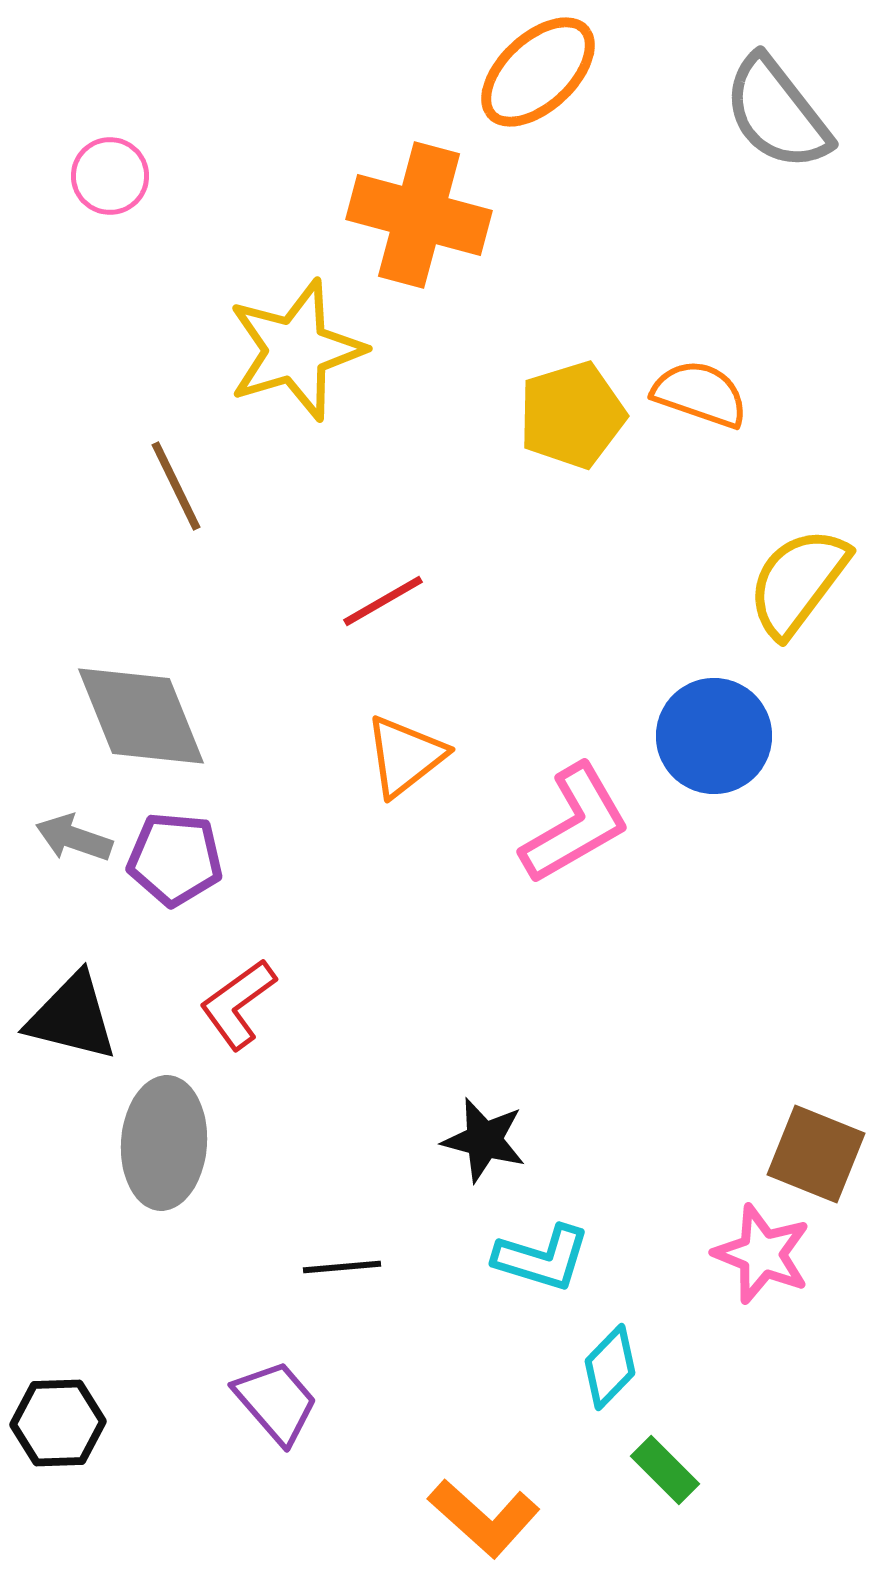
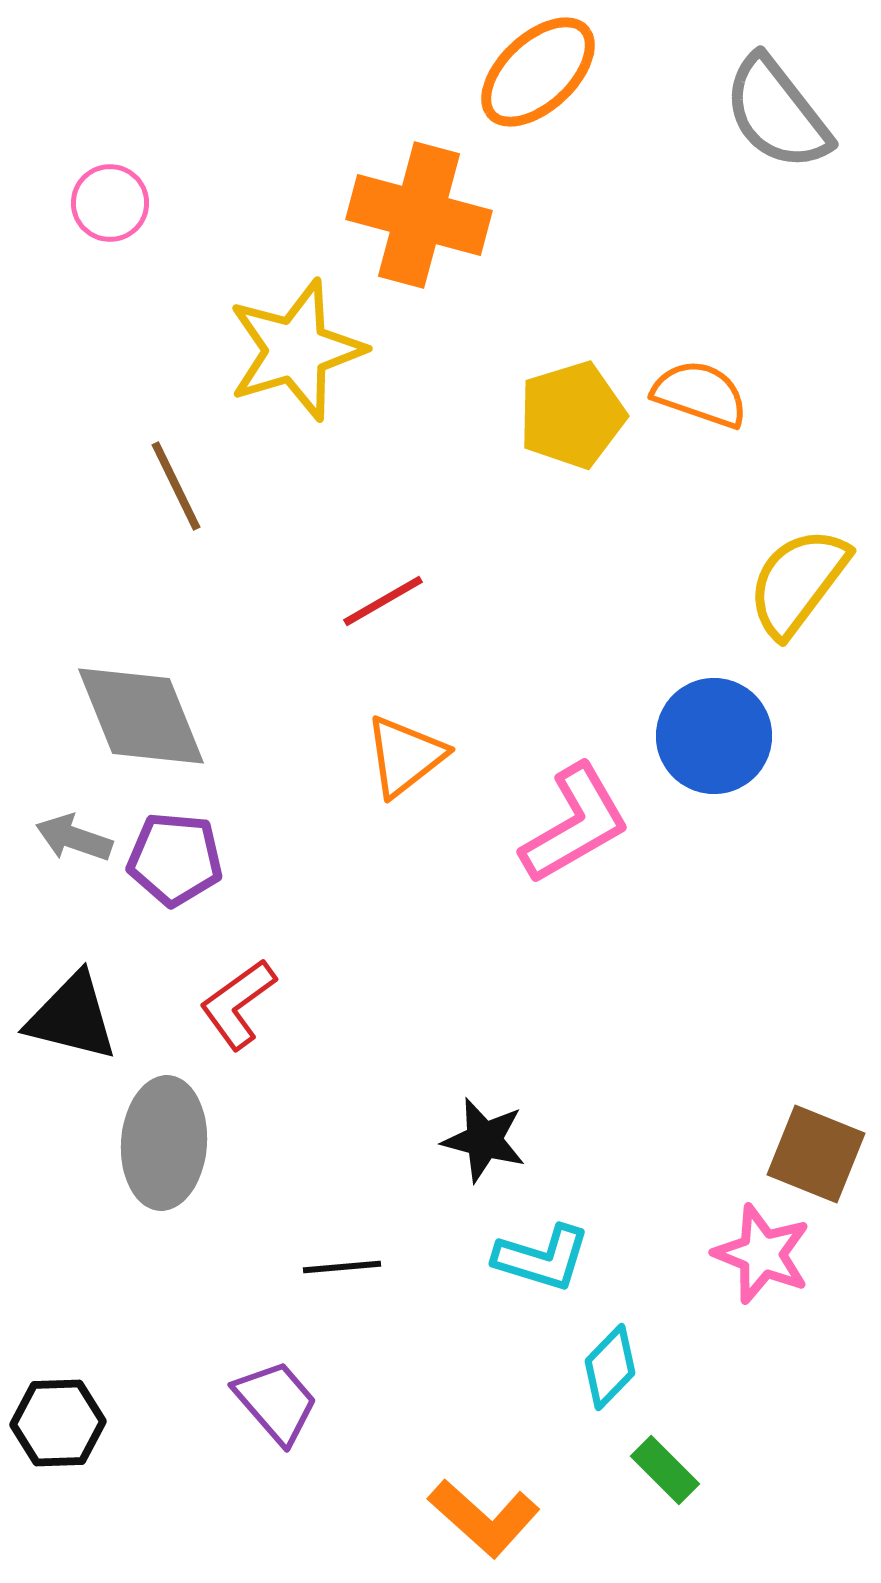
pink circle: moved 27 px down
